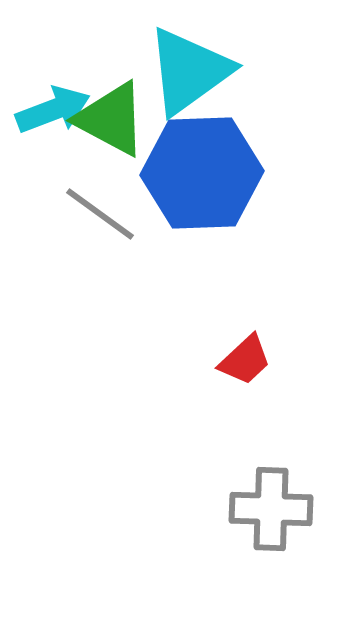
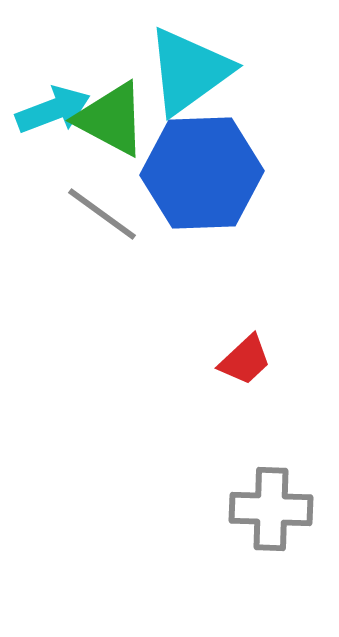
gray line: moved 2 px right
